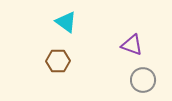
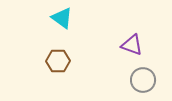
cyan triangle: moved 4 px left, 4 px up
